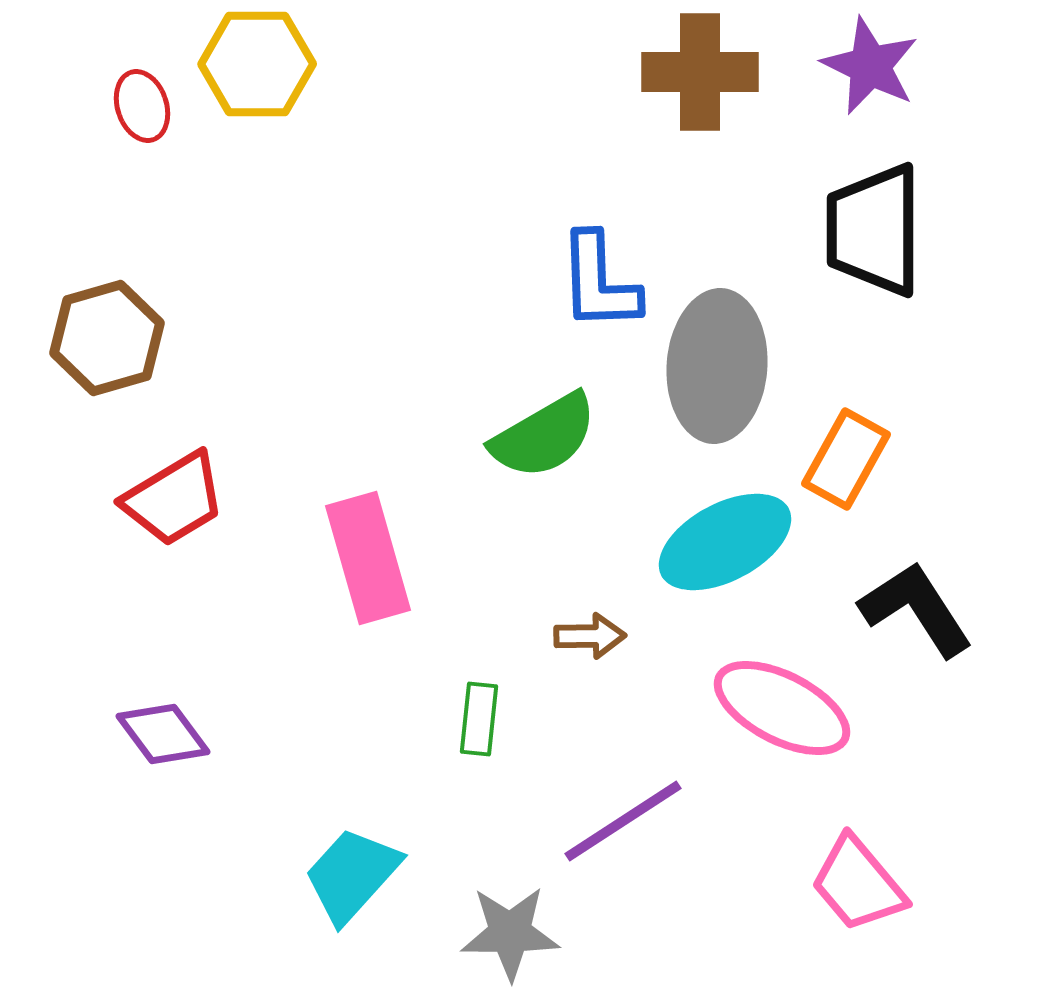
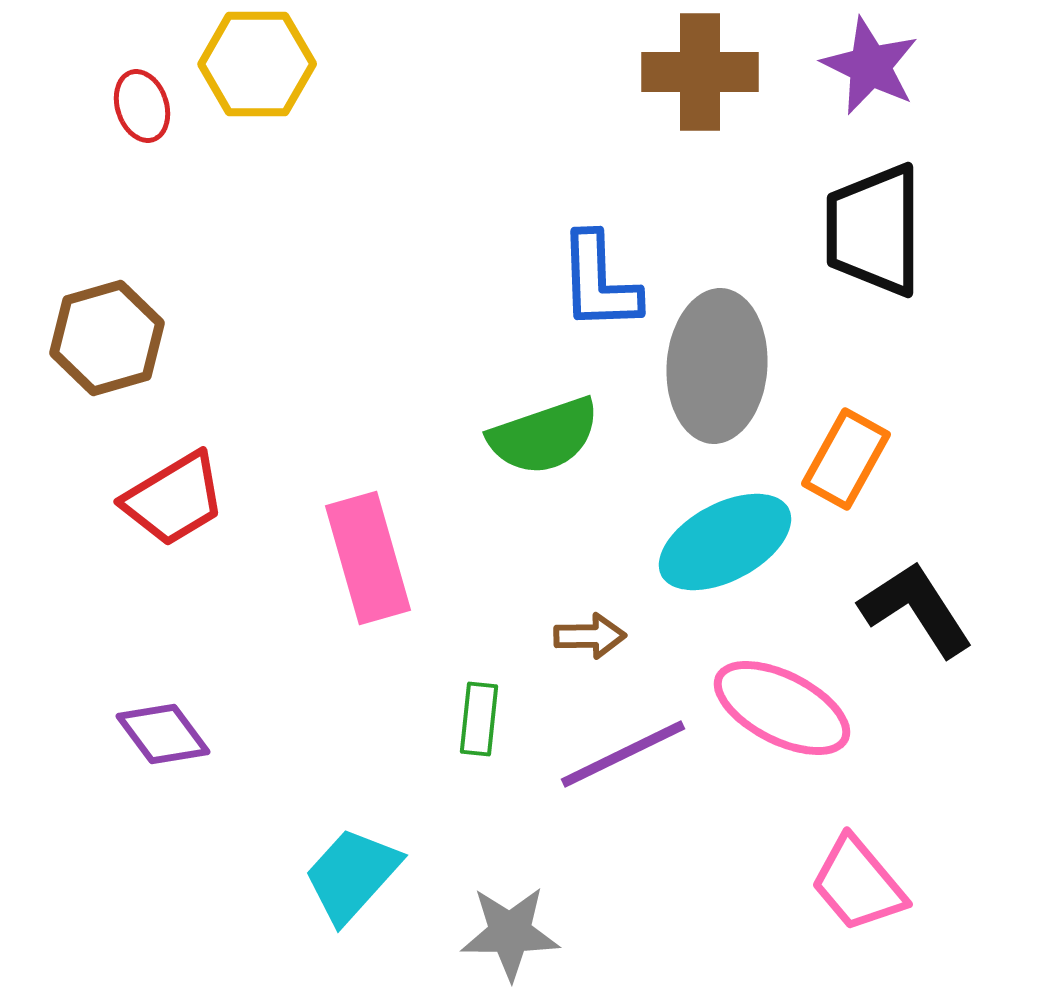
green semicircle: rotated 11 degrees clockwise
purple line: moved 67 px up; rotated 7 degrees clockwise
